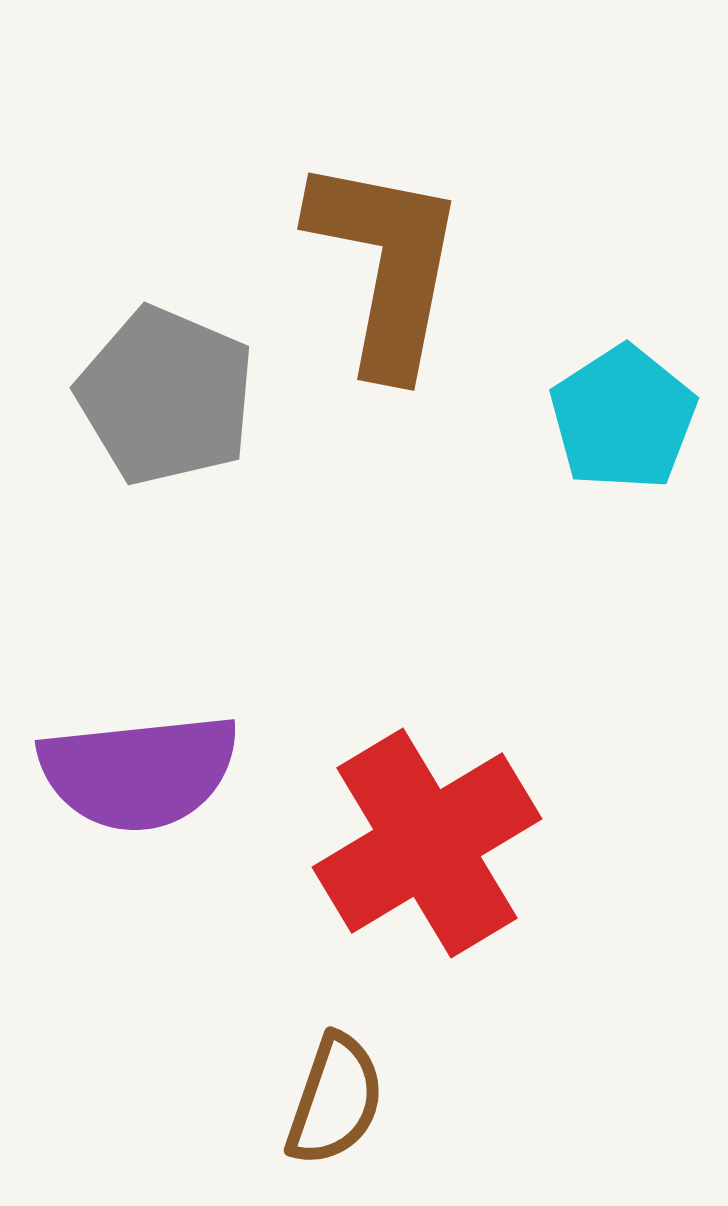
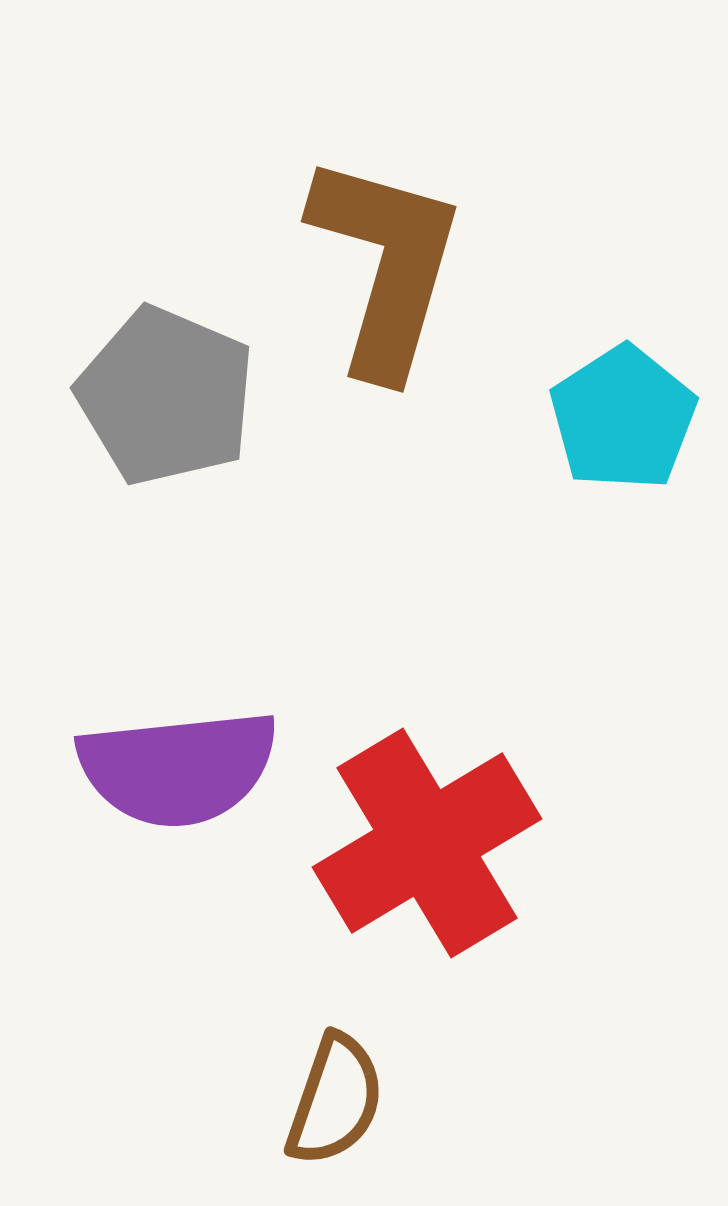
brown L-shape: rotated 5 degrees clockwise
purple semicircle: moved 39 px right, 4 px up
